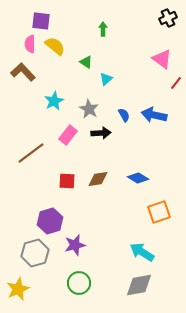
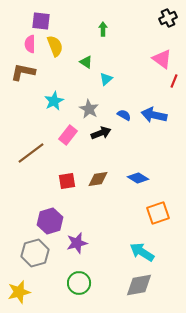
yellow semicircle: rotated 30 degrees clockwise
brown L-shape: rotated 35 degrees counterclockwise
red line: moved 2 px left, 2 px up; rotated 16 degrees counterclockwise
blue semicircle: rotated 32 degrees counterclockwise
black arrow: rotated 18 degrees counterclockwise
red square: rotated 12 degrees counterclockwise
orange square: moved 1 px left, 1 px down
purple star: moved 2 px right, 2 px up
yellow star: moved 1 px right, 3 px down; rotated 10 degrees clockwise
